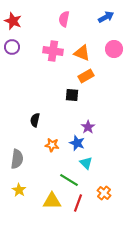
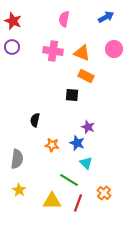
orange rectangle: rotated 56 degrees clockwise
purple star: rotated 16 degrees counterclockwise
